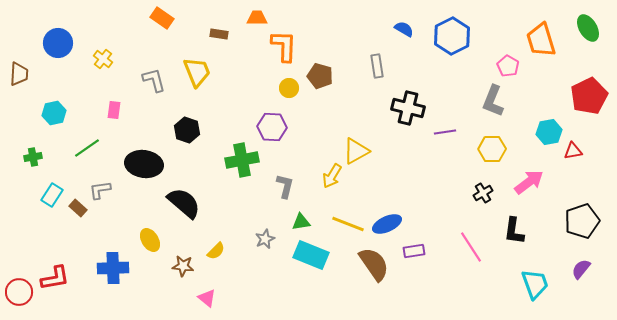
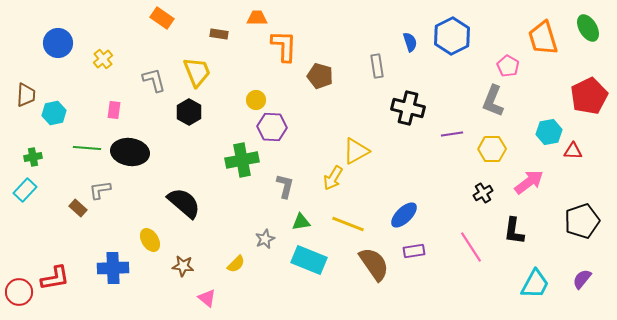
blue semicircle at (404, 29): moved 6 px right, 13 px down; rotated 42 degrees clockwise
orange trapezoid at (541, 40): moved 2 px right, 2 px up
yellow cross at (103, 59): rotated 12 degrees clockwise
brown trapezoid at (19, 74): moved 7 px right, 21 px down
yellow circle at (289, 88): moved 33 px left, 12 px down
black hexagon at (187, 130): moved 2 px right, 18 px up; rotated 10 degrees clockwise
purple line at (445, 132): moved 7 px right, 2 px down
green line at (87, 148): rotated 40 degrees clockwise
red triangle at (573, 151): rotated 12 degrees clockwise
black ellipse at (144, 164): moved 14 px left, 12 px up
yellow arrow at (332, 176): moved 1 px right, 2 px down
cyan rectangle at (52, 195): moved 27 px left, 5 px up; rotated 10 degrees clockwise
blue ellipse at (387, 224): moved 17 px right, 9 px up; rotated 20 degrees counterclockwise
yellow semicircle at (216, 251): moved 20 px right, 13 px down
cyan rectangle at (311, 255): moved 2 px left, 5 px down
purple semicircle at (581, 269): moved 1 px right, 10 px down
cyan trapezoid at (535, 284): rotated 48 degrees clockwise
